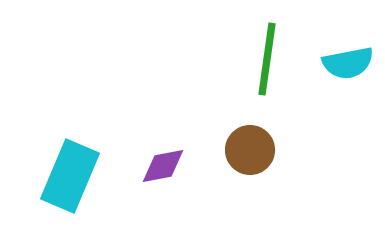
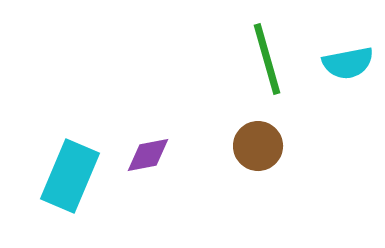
green line: rotated 24 degrees counterclockwise
brown circle: moved 8 px right, 4 px up
purple diamond: moved 15 px left, 11 px up
